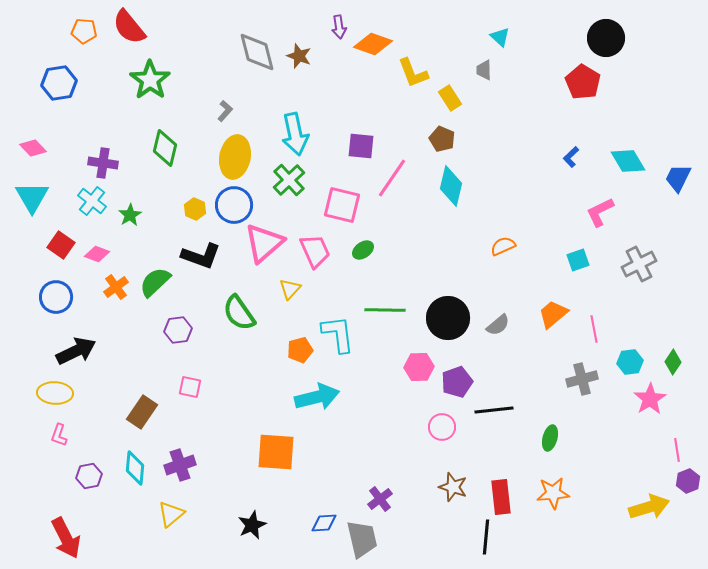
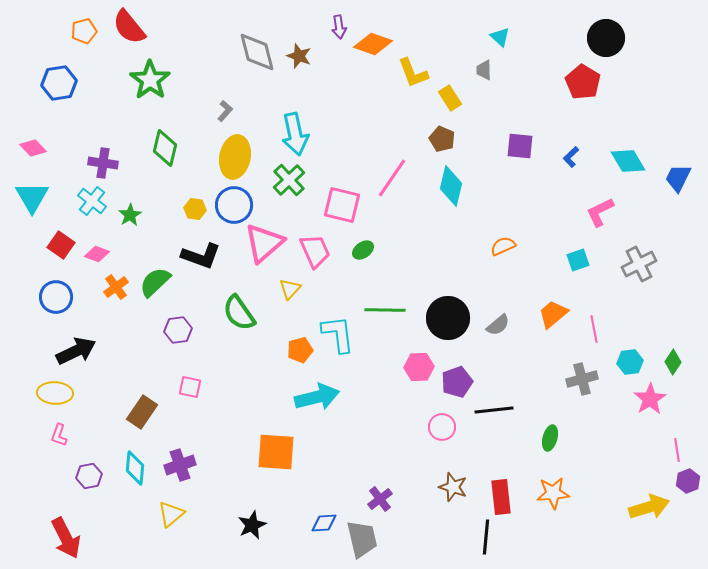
orange pentagon at (84, 31): rotated 20 degrees counterclockwise
purple square at (361, 146): moved 159 px right
yellow hexagon at (195, 209): rotated 15 degrees counterclockwise
